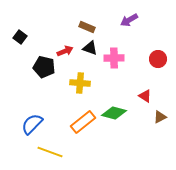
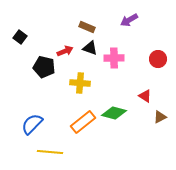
yellow line: rotated 15 degrees counterclockwise
